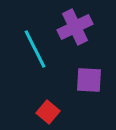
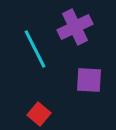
red square: moved 9 px left, 2 px down
